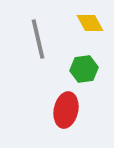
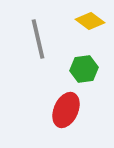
yellow diamond: moved 2 px up; rotated 24 degrees counterclockwise
red ellipse: rotated 12 degrees clockwise
